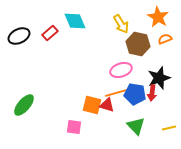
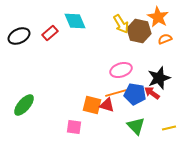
brown hexagon: moved 1 px right, 13 px up
red arrow: rotated 119 degrees clockwise
